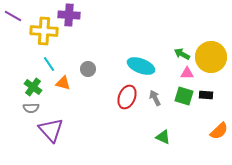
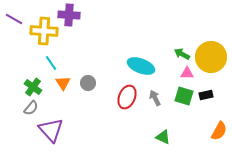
purple line: moved 1 px right, 3 px down
cyan line: moved 2 px right, 1 px up
gray circle: moved 14 px down
orange triangle: rotated 42 degrees clockwise
black rectangle: rotated 16 degrees counterclockwise
gray semicircle: rotated 49 degrees counterclockwise
orange semicircle: rotated 18 degrees counterclockwise
